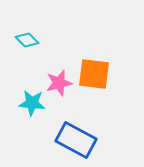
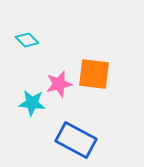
pink star: moved 1 px down
